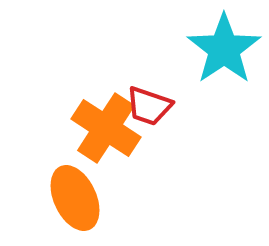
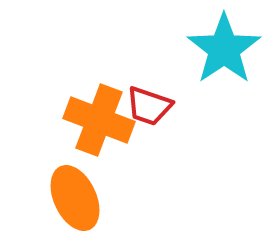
orange cross: moved 7 px left, 8 px up; rotated 12 degrees counterclockwise
